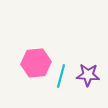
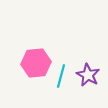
purple star: rotated 25 degrees clockwise
